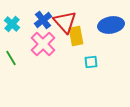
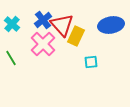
red triangle: moved 3 px left, 3 px down
yellow rectangle: rotated 36 degrees clockwise
